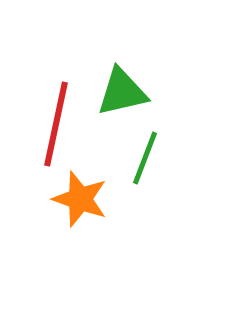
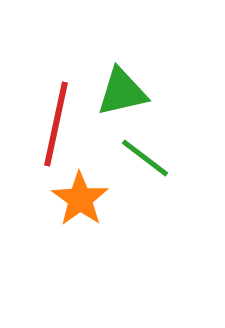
green line: rotated 74 degrees counterclockwise
orange star: rotated 16 degrees clockwise
